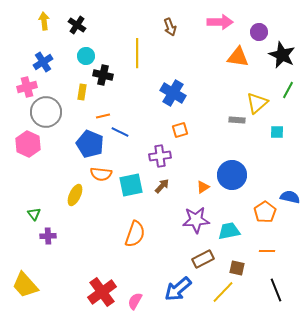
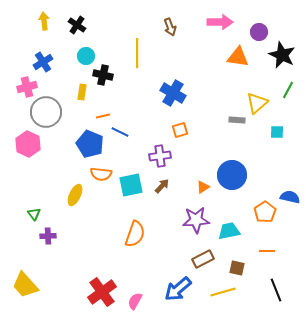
yellow line at (223, 292): rotated 30 degrees clockwise
